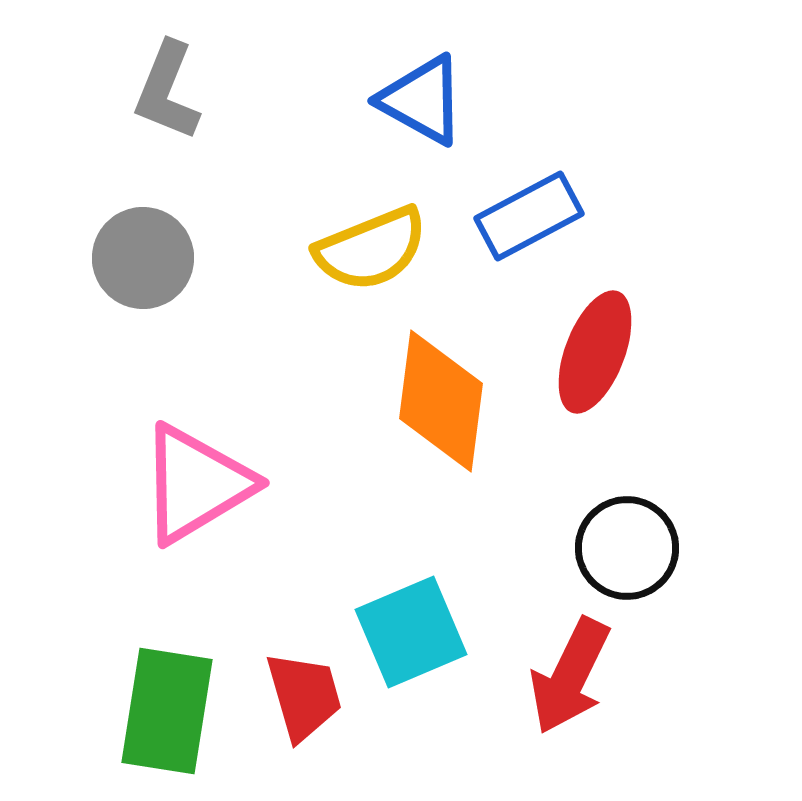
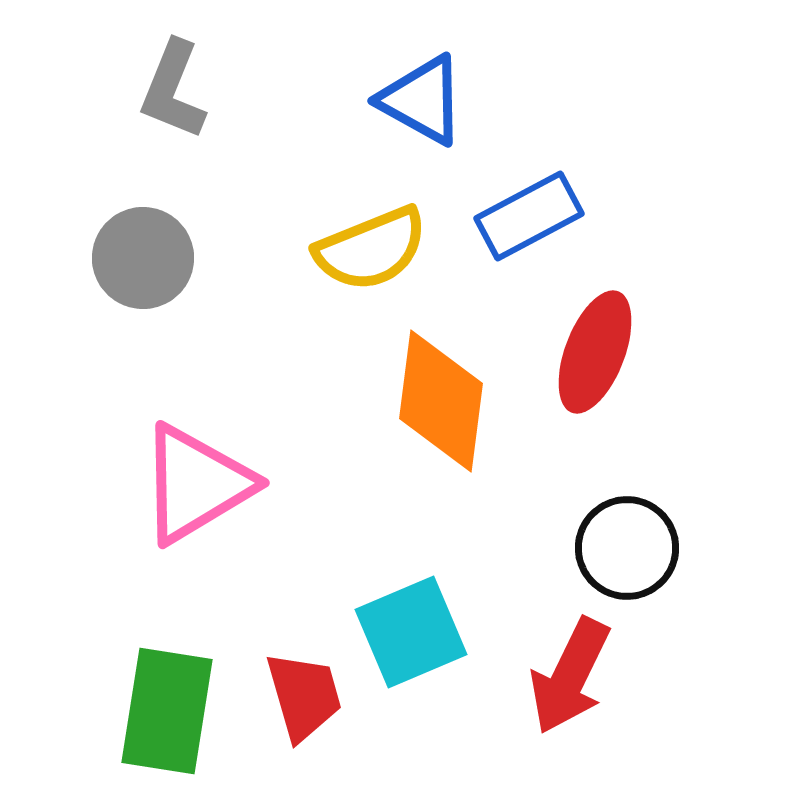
gray L-shape: moved 6 px right, 1 px up
